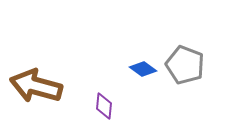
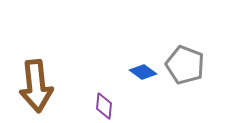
blue diamond: moved 3 px down
brown arrow: rotated 111 degrees counterclockwise
